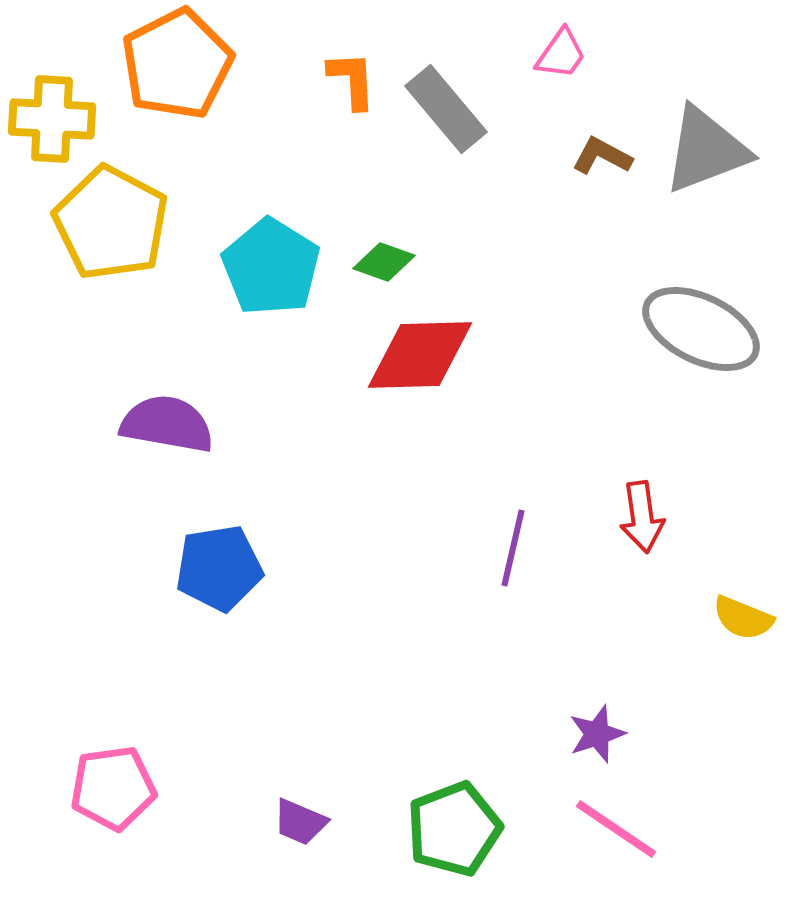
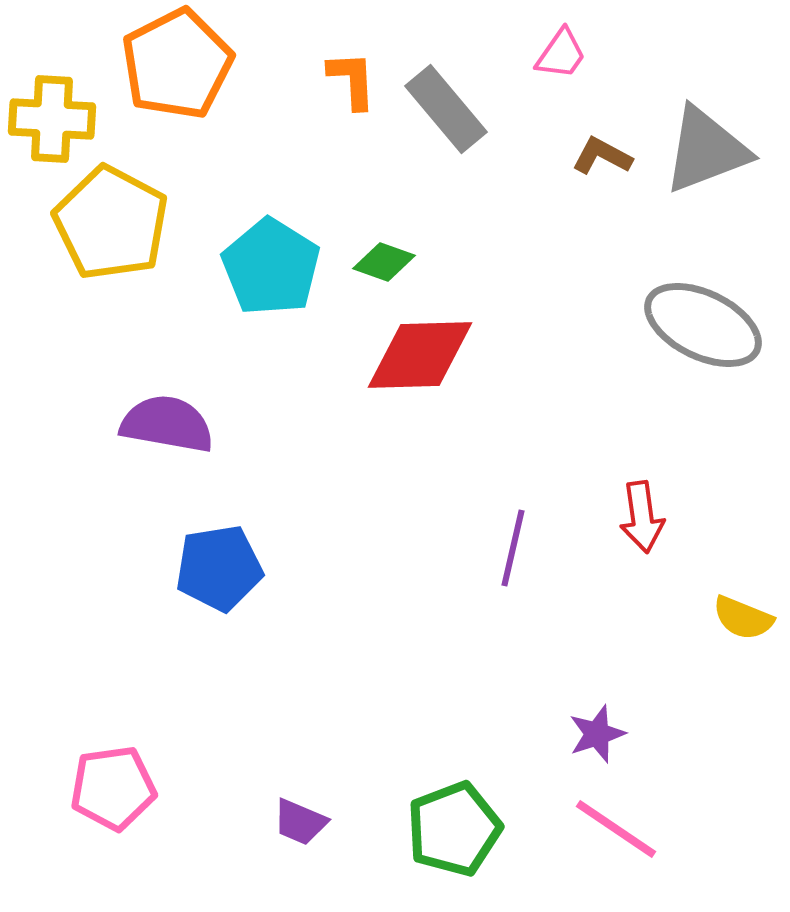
gray ellipse: moved 2 px right, 4 px up
